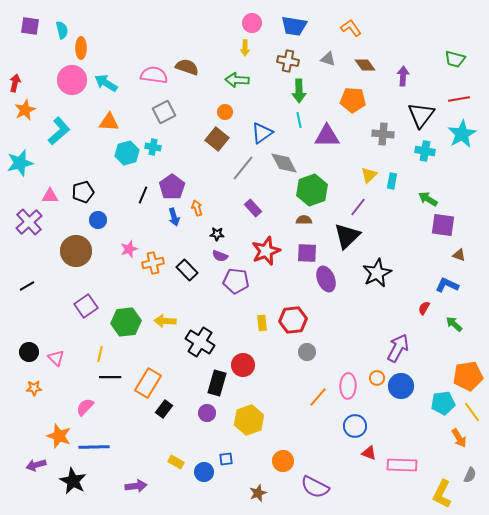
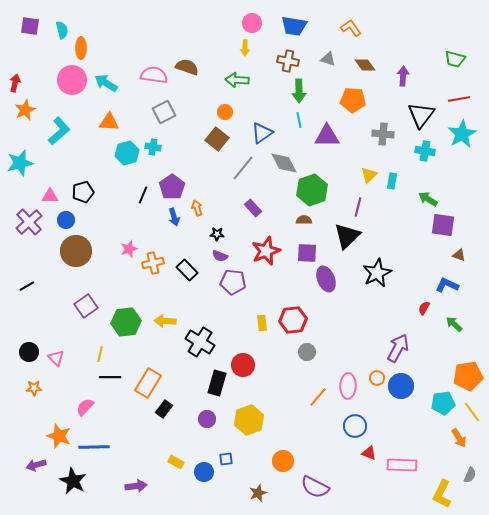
purple line at (358, 207): rotated 24 degrees counterclockwise
blue circle at (98, 220): moved 32 px left
purple pentagon at (236, 281): moved 3 px left, 1 px down
purple circle at (207, 413): moved 6 px down
